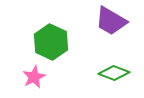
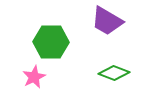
purple trapezoid: moved 4 px left
green hexagon: rotated 24 degrees counterclockwise
